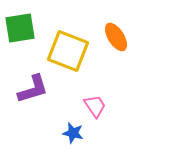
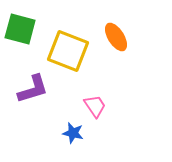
green square: moved 1 px down; rotated 24 degrees clockwise
